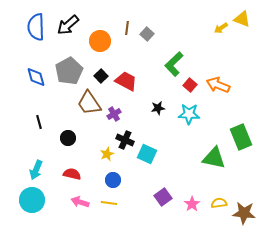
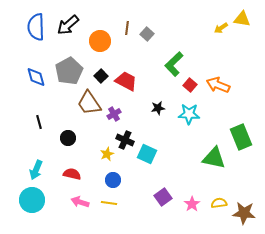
yellow triangle: rotated 12 degrees counterclockwise
